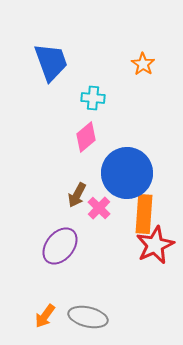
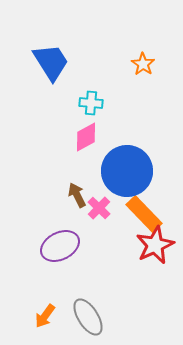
blue trapezoid: rotated 12 degrees counterclockwise
cyan cross: moved 2 px left, 5 px down
pink diamond: rotated 12 degrees clockwise
blue circle: moved 2 px up
brown arrow: rotated 125 degrees clockwise
orange rectangle: rotated 48 degrees counterclockwise
purple ellipse: rotated 24 degrees clockwise
gray ellipse: rotated 45 degrees clockwise
